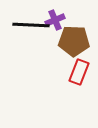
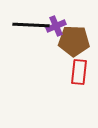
purple cross: moved 1 px right, 6 px down
red rectangle: rotated 15 degrees counterclockwise
